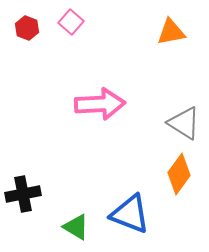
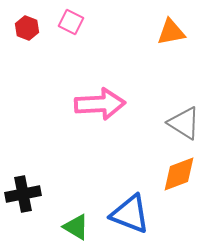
pink square: rotated 15 degrees counterclockwise
orange diamond: rotated 33 degrees clockwise
